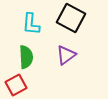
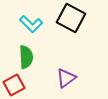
cyan L-shape: rotated 50 degrees counterclockwise
purple triangle: moved 23 px down
red square: moved 2 px left
